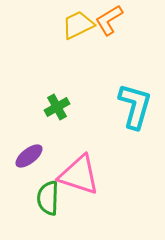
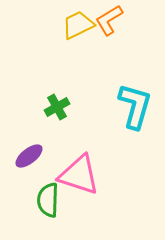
green semicircle: moved 2 px down
